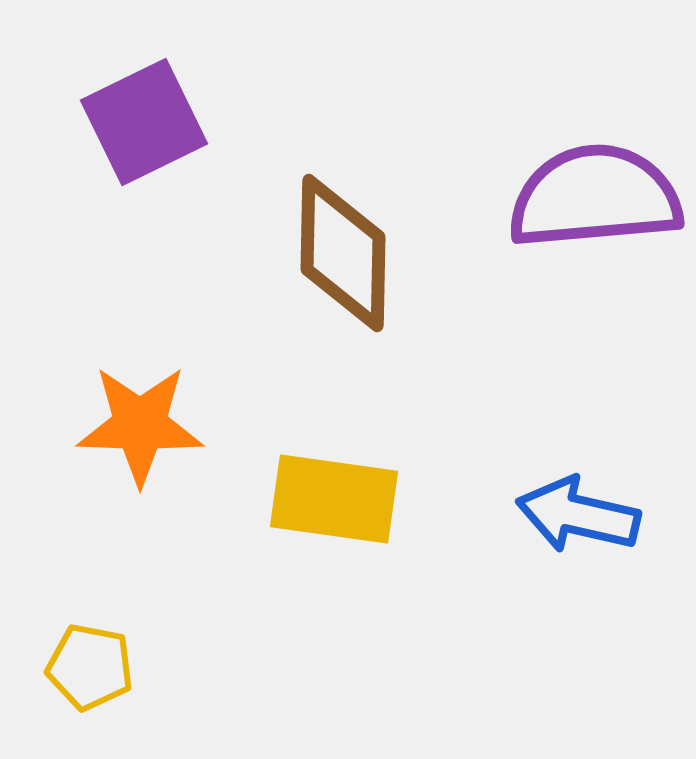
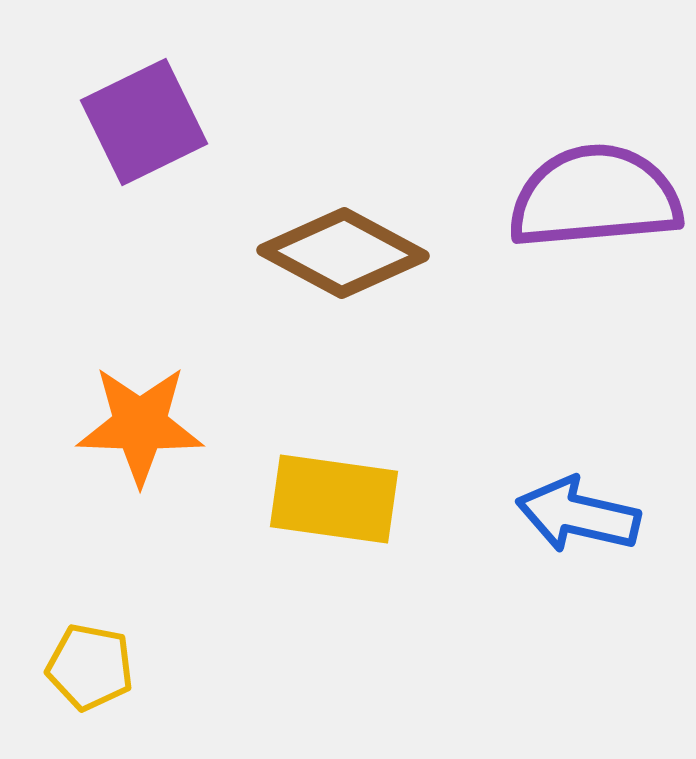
brown diamond: rotated 63 degrees counterclockwise
